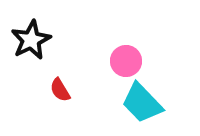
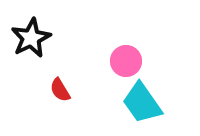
black star: moved 2 px up
cyan trapezoid: rotated 9 degrees clockwise
